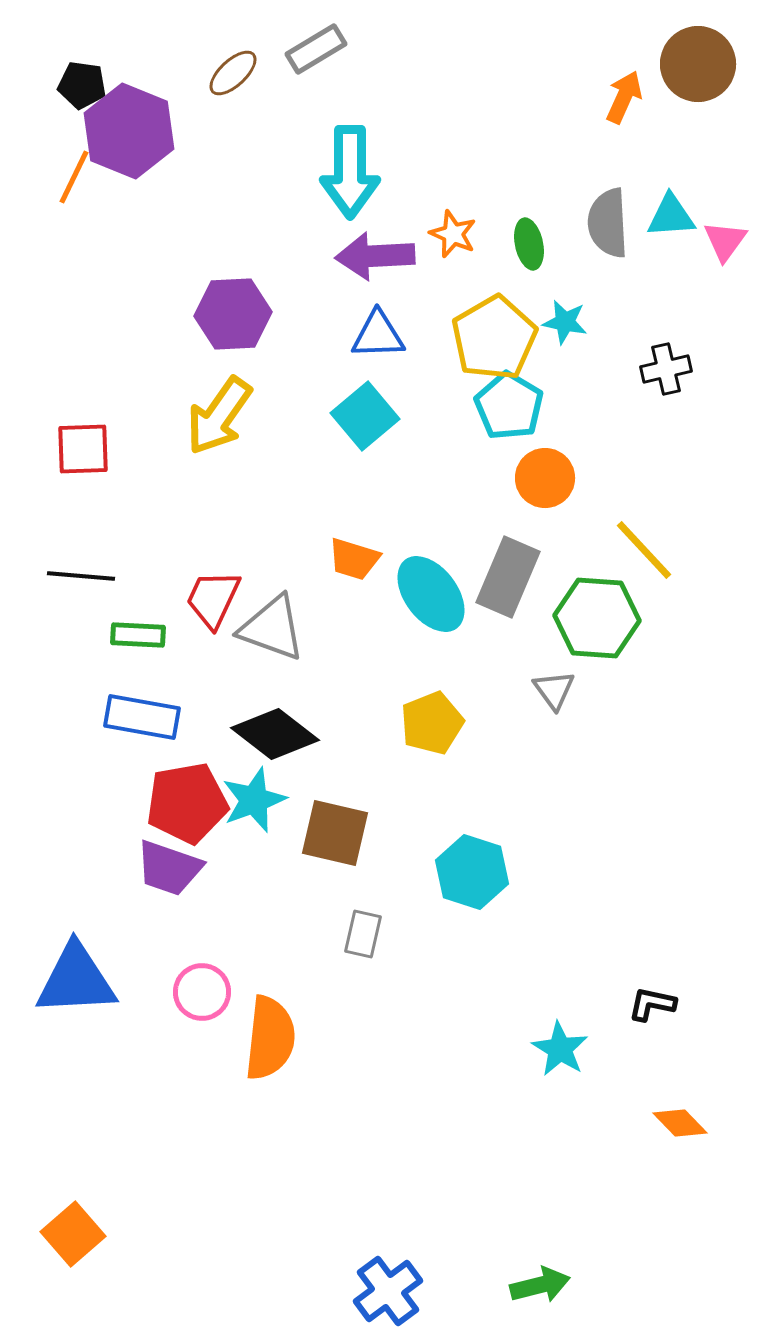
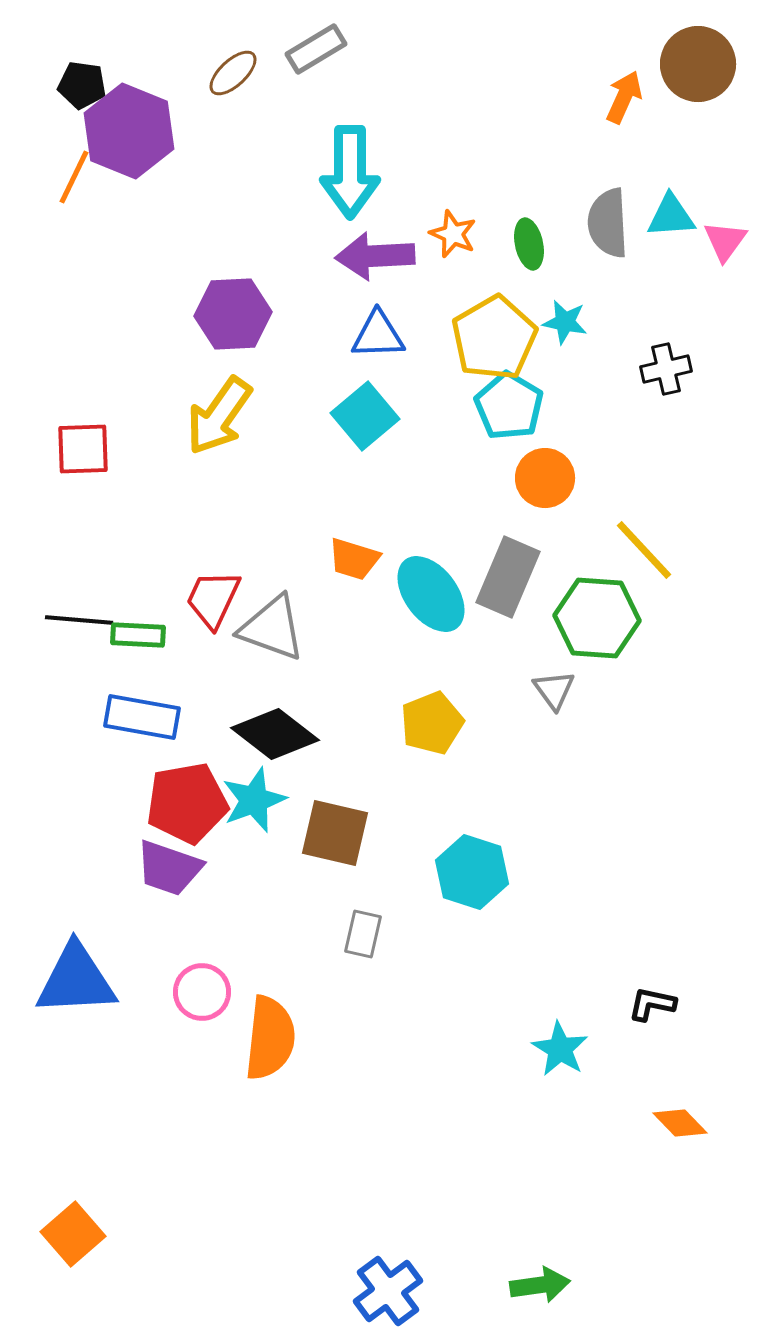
black line at (81, 576): moved 2 px left, 44 px down
green arrow at (540, 1285): rotated 6 degrees clockwise
